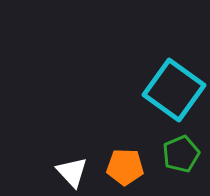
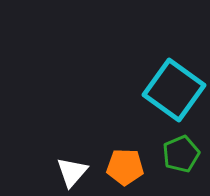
white triangle: rotated 24 degrees clockwise
